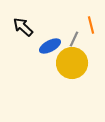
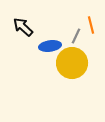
gray line: moved 2 px right, 3 px up
blue ellipse: rotated 20 degrees clockwise
